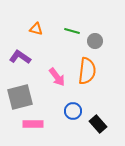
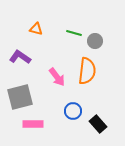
green line: moved 2 px right, 2 px down
